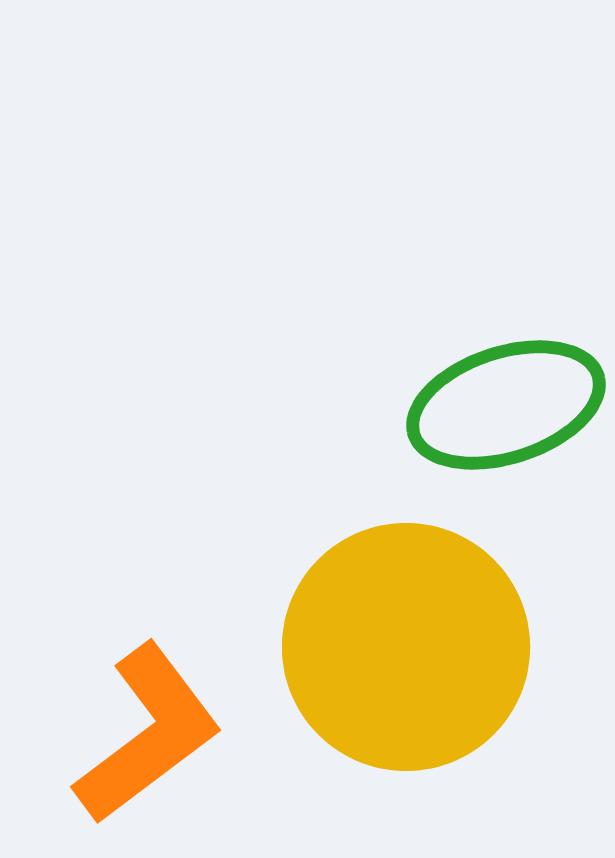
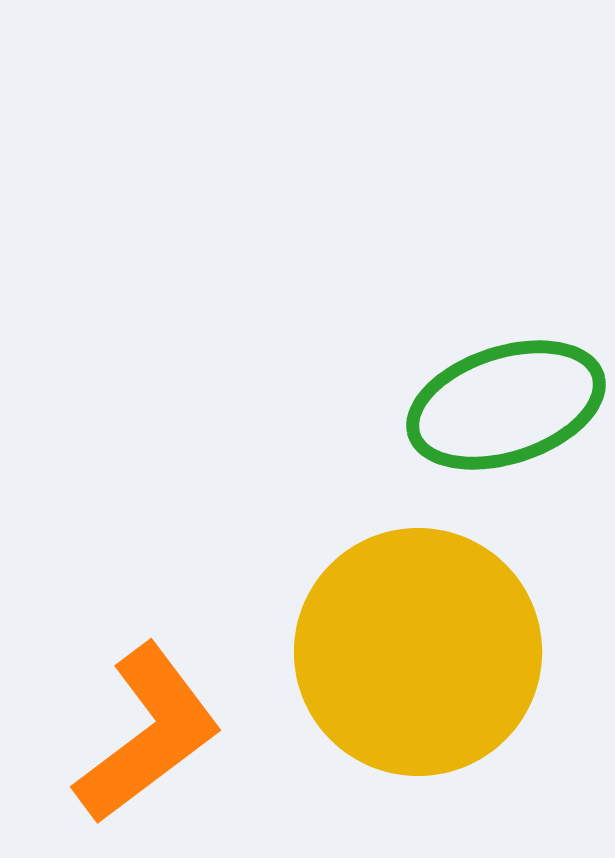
yellow circle: moved 12 px right, 5 px down
